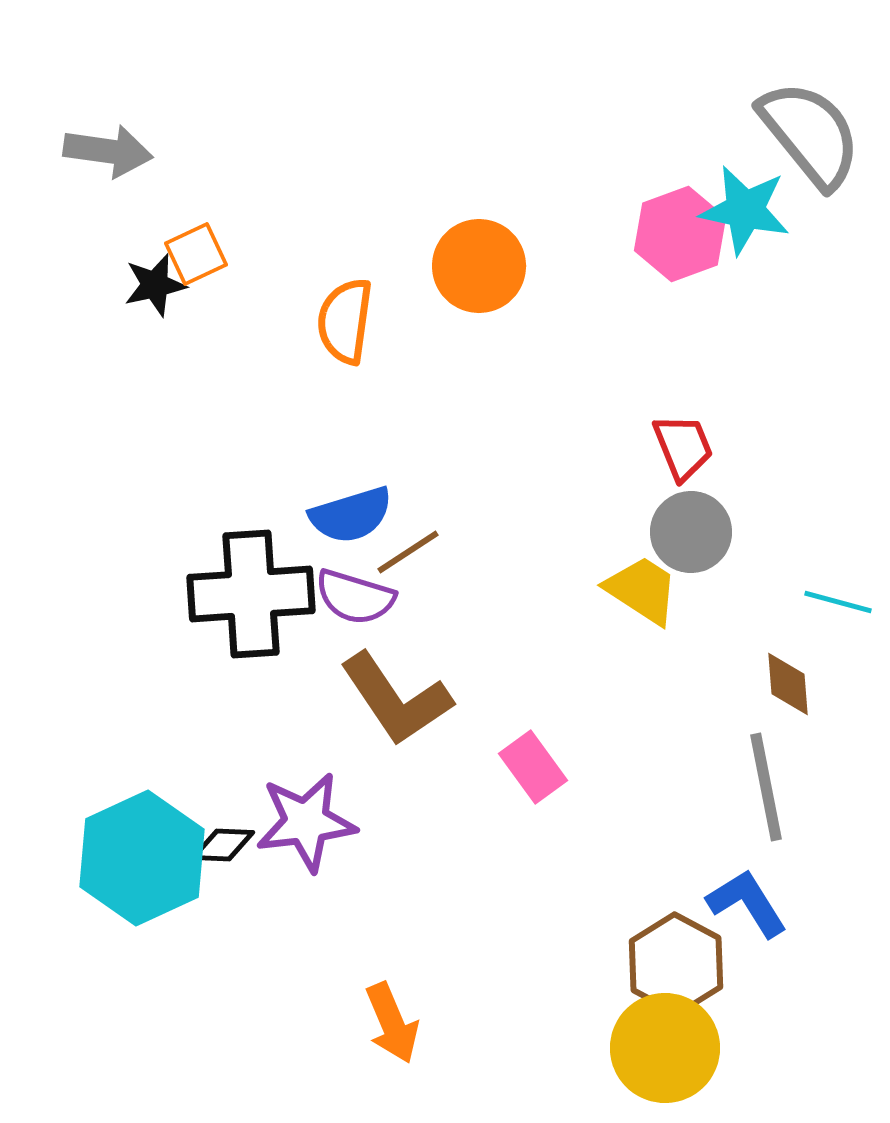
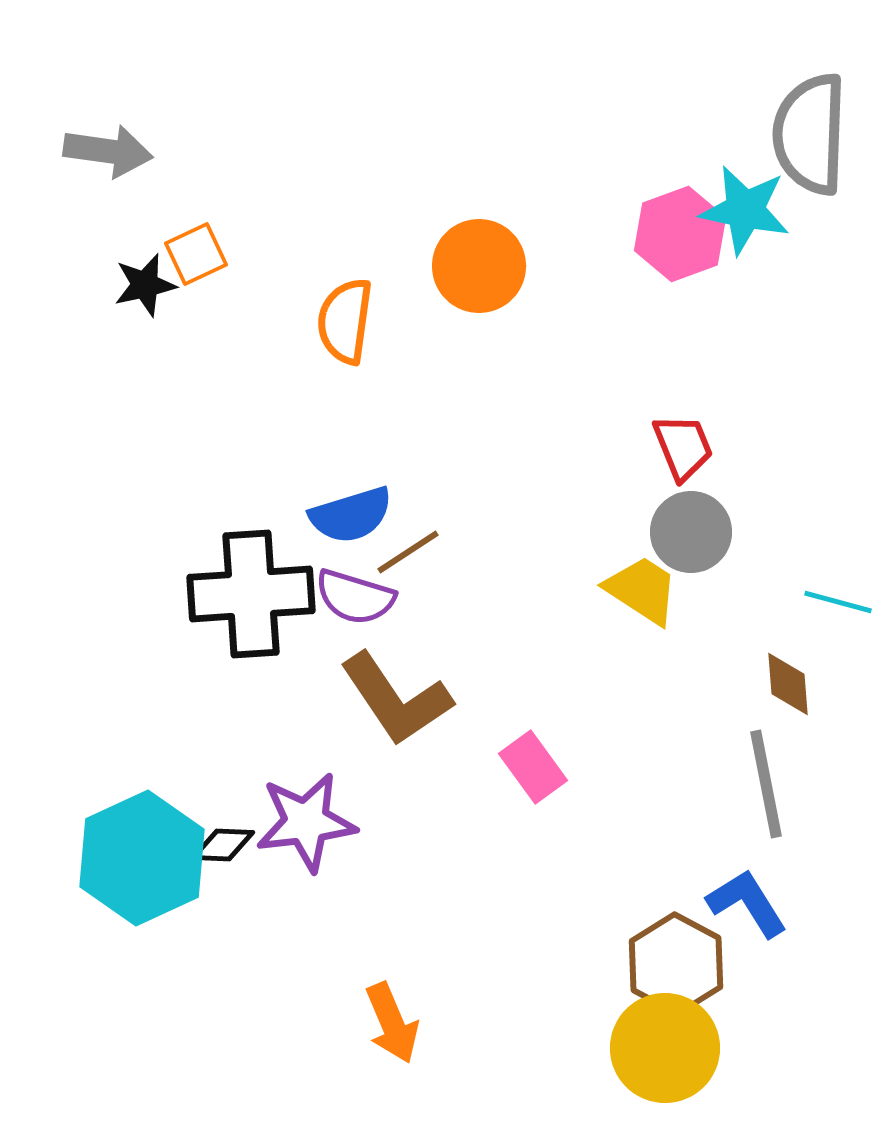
gray semicircle: rotated 139 degrees counterclockwise
black star: moved 10 px left
gray line: moved 3 px up
